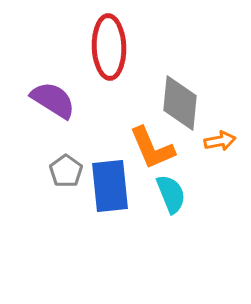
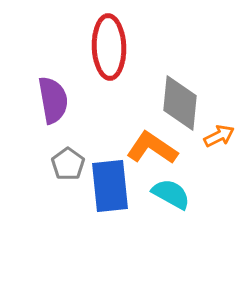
purple semicircle: rotated 48 degrees clockwise
orange arrow: moved 1 px left, 5 px up; rotated 16 degrees counterclockwise
orange L-shape: rotated 147 degrees clockwise
gray pentagon: moved 2 px right, 7 px up
cyan semicircle: rotated 39 degrees counterclockwise
